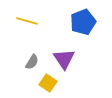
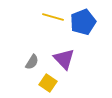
yellow line: moved 26 px right, 4 px up
purple triangle: rotated 10 degrees counterclockwise
